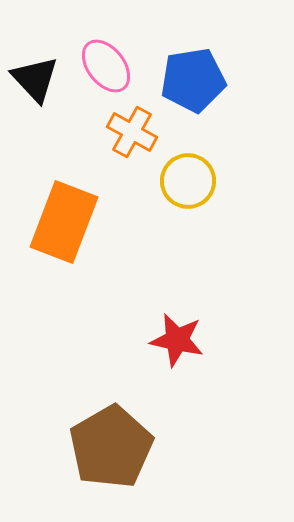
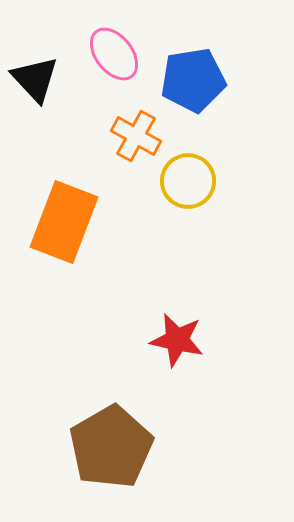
pink ellipse: moved 8 px right, 12 px up
orange cross: moved 4 px right, 4 px down
